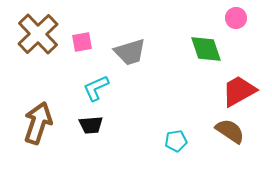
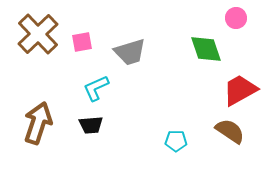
red trapezoid: moved 1 px right, 1 px up
cyan pentagon: rotated 10 degrees clockwise
